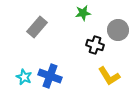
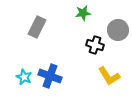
gray rectangle: rotated 15 degrees counterclockwise
